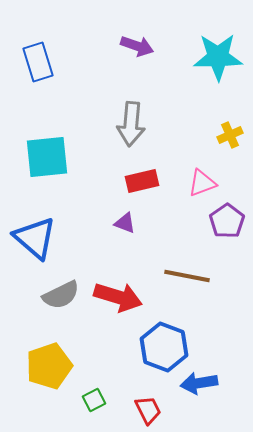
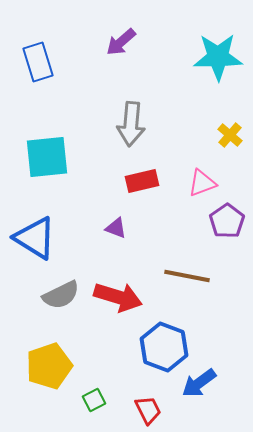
purple arrow: moved 16 px left, 4 px up; rotated 120 degrees clockwise
yellow cross: rotated 25 degrees counterclockwise
purple triangle: moved 9 px left, 5 px down
blue triangle: rotated 9 degrees counterclockwise
blue arrow: rotated 27 degrees counterclockwise
